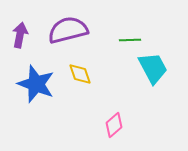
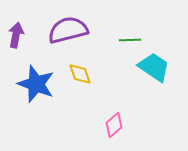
purple arrow: moved 4 px left
cyan trapezoid: moved 1 px right, 1 px up; rotated 28 degrees counterclockwise
